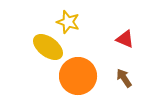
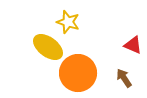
red triangle: moved 8 px right, 6 px down
orange circle: moved 3 px up
